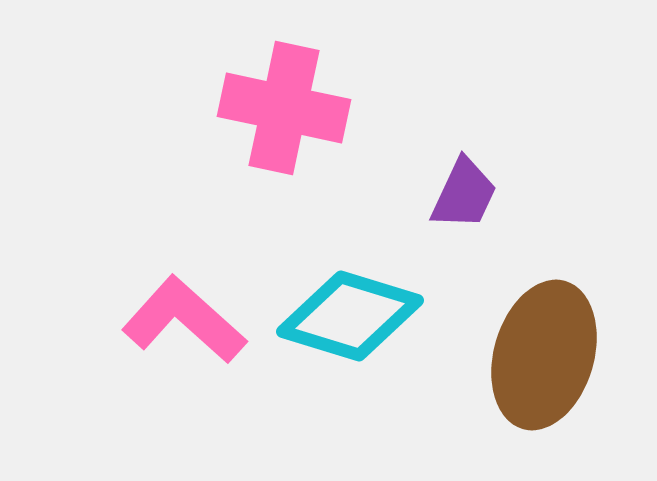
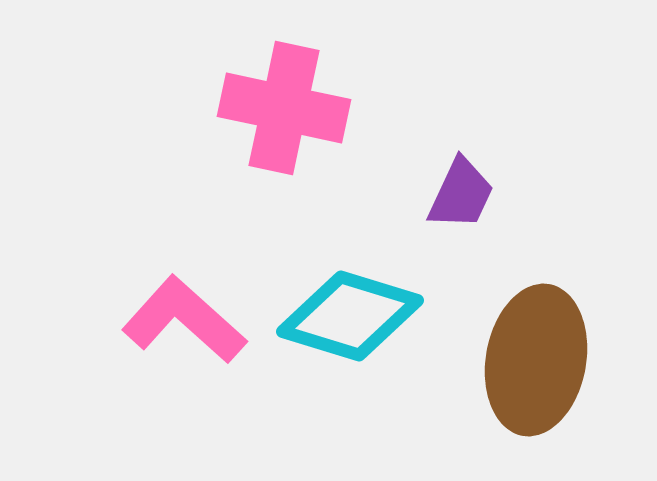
purple trapezoid: moved 3 px left
brown ellipse: moved 8 px left, 5 px down; rotated 6 degrees counterclockwise
